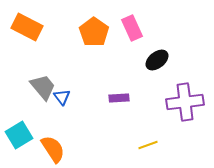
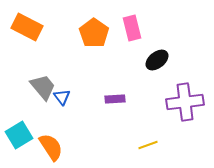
pink rectangle: rotated 10 degrees clockwise
orange pentagon: moved 1 px down
purple rectangle: moved 4 px left, 1 px down
orange semicircle: moved 2 px left, 2 px up
